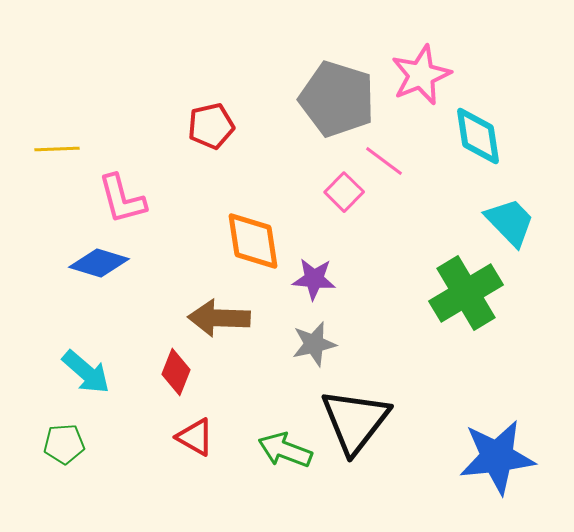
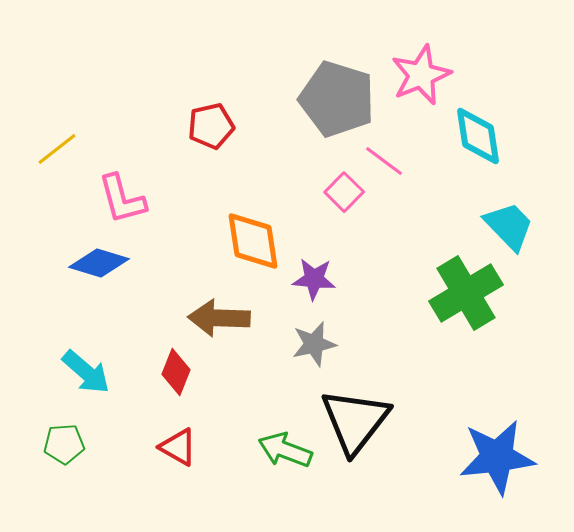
yellow line: rotated 36 degrees counterclockwise
cyan trapezoid: moved 1 px left, 4 px down
red triangle: moved 17 px left, 10 px down
